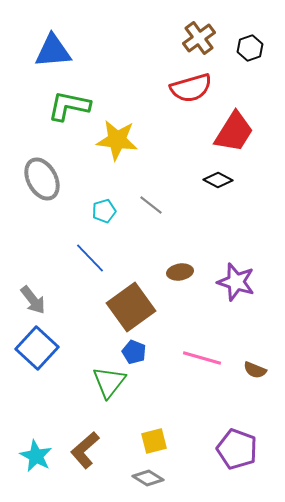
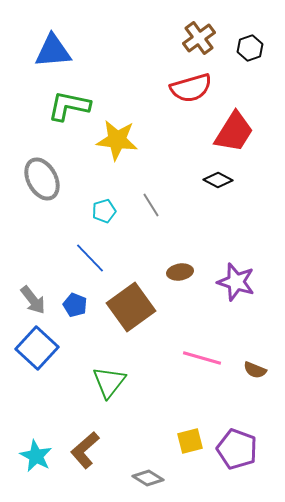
gray line: rotated 20 degrees clockwise
blue pentagon: moved 59 px left, 47 px up
yellow square: moved 36 px right
